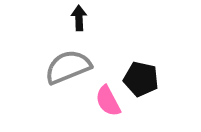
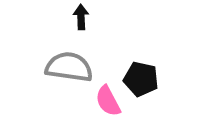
black arrow: moved 2 px right, 1 px up
gray semicircle: moved 1 px right; rotated 30 degrees clockwise
